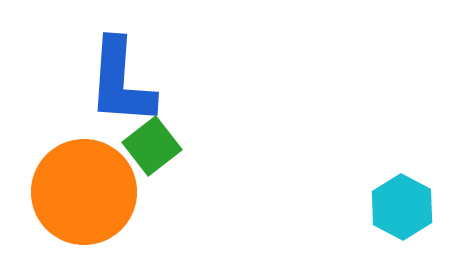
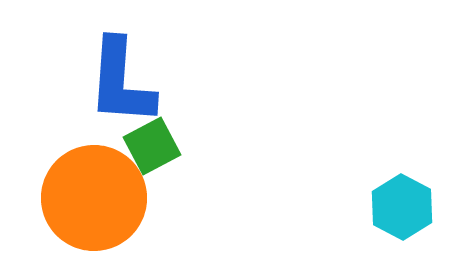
green square: rotated 10 degrees clockwise
orange circle: moved 10 px right, 6 px down
